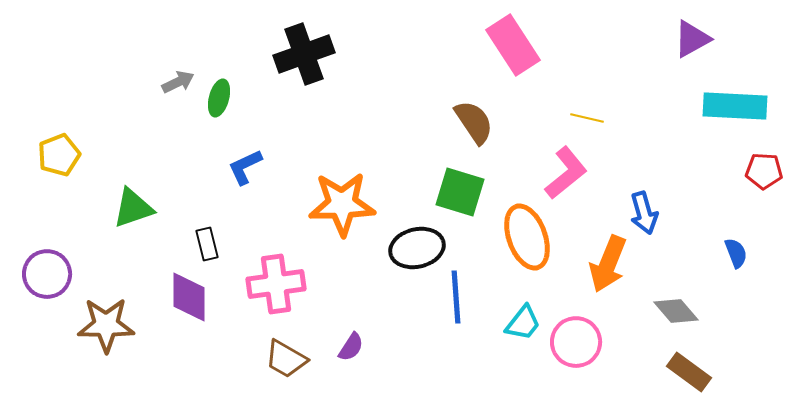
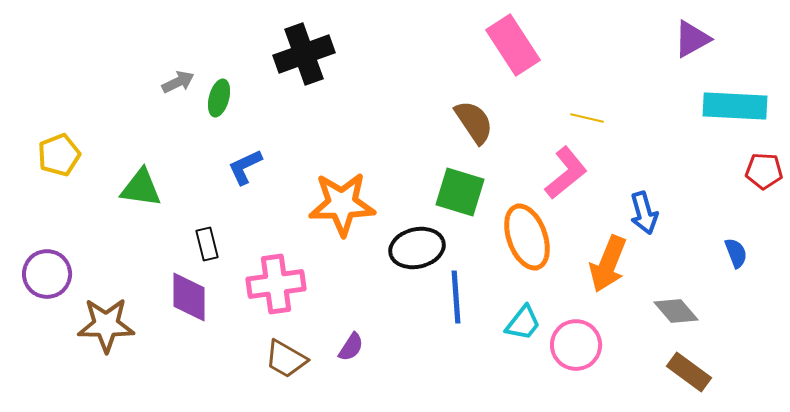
green triangle: moved 8 px right, 20 px up; rotated 27 degrees clockwise
pink circle: moved 3 px down
